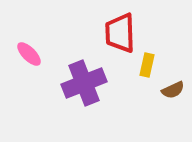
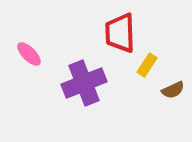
yellow rectangle: rotated 20 degrees clockwise
